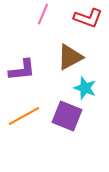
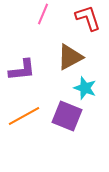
red L-shape: rotated 128 degrees counterclockwise
